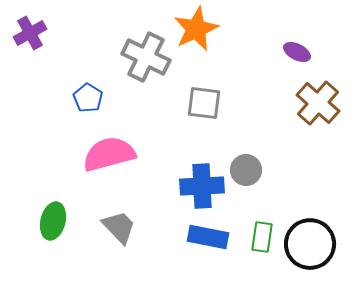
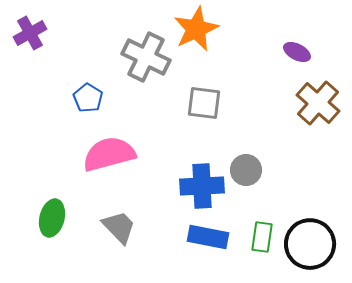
green ellipse: moved 1 px left, 3 px up
